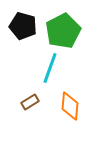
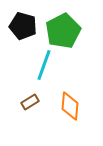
cyan line: moved 6 px left, 3 px up
